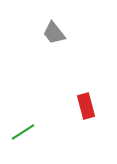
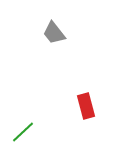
green line: rotated 10 degrees counterclockwise
